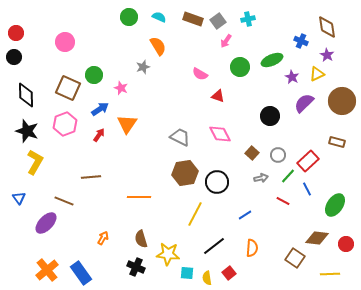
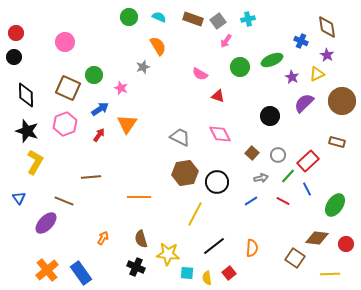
blue line at (245, 215): moved 6 px right, 14 px up
